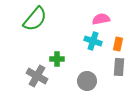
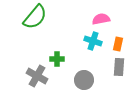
green semicircle: moved 2 px up
gray circle: moved 3 px left, 1 px up
